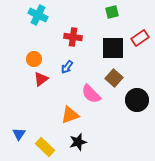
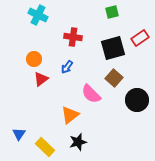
black square: rotated 15 degrees counterclockwise
orange triangle: rotated 18 degrees counterclockwise
